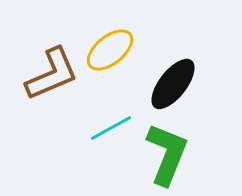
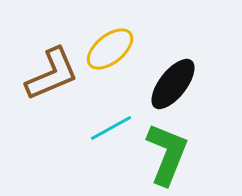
yellow ellipse: moved 1 px up
